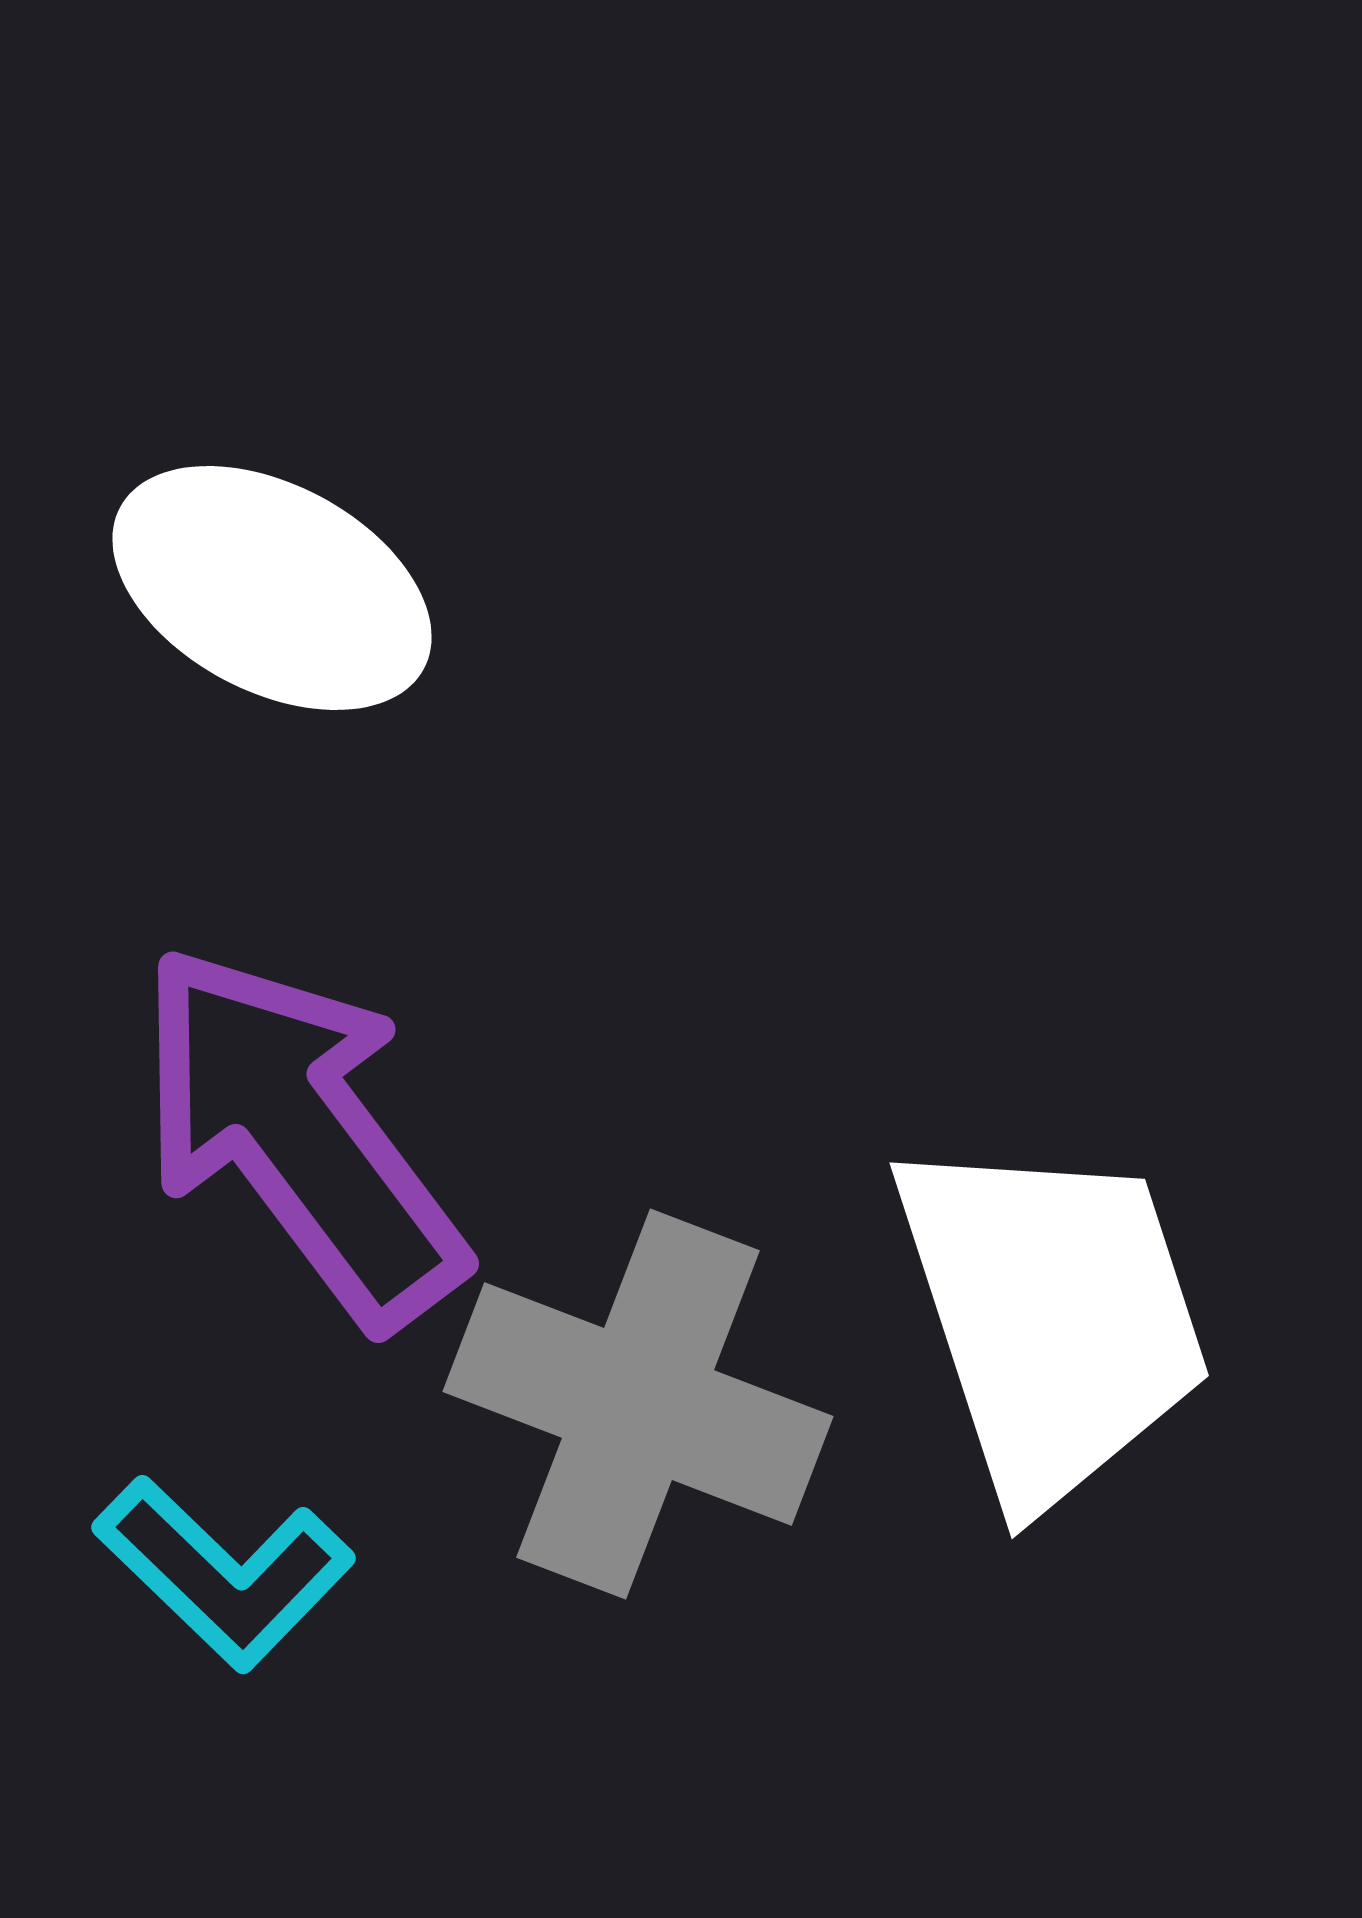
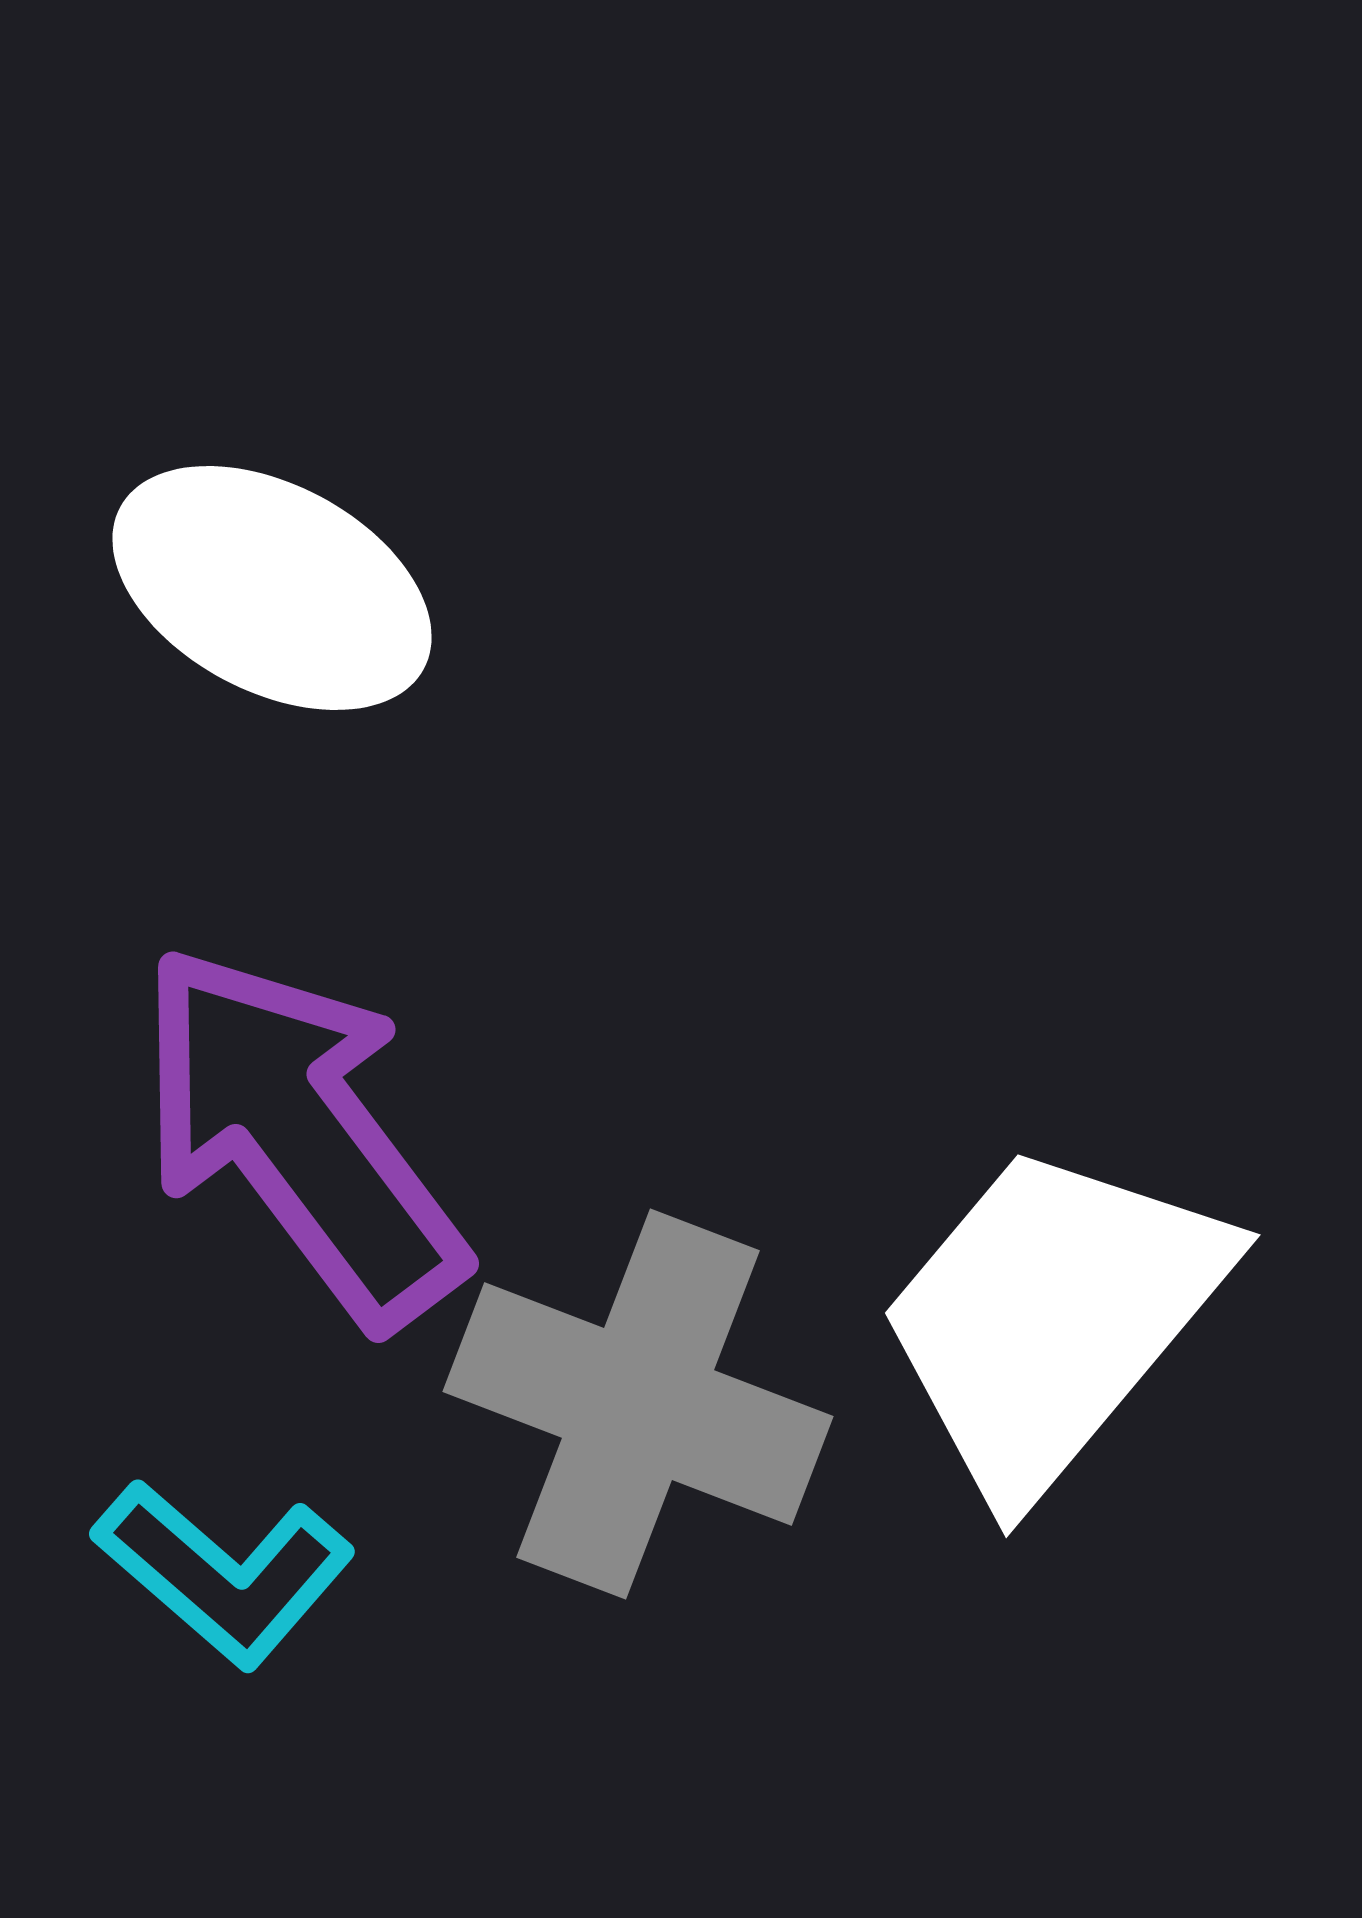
white trapezoid: rotated 122 degrees counterclockwise
cyan L-shape: rotated 3 degrees counterclockwise
